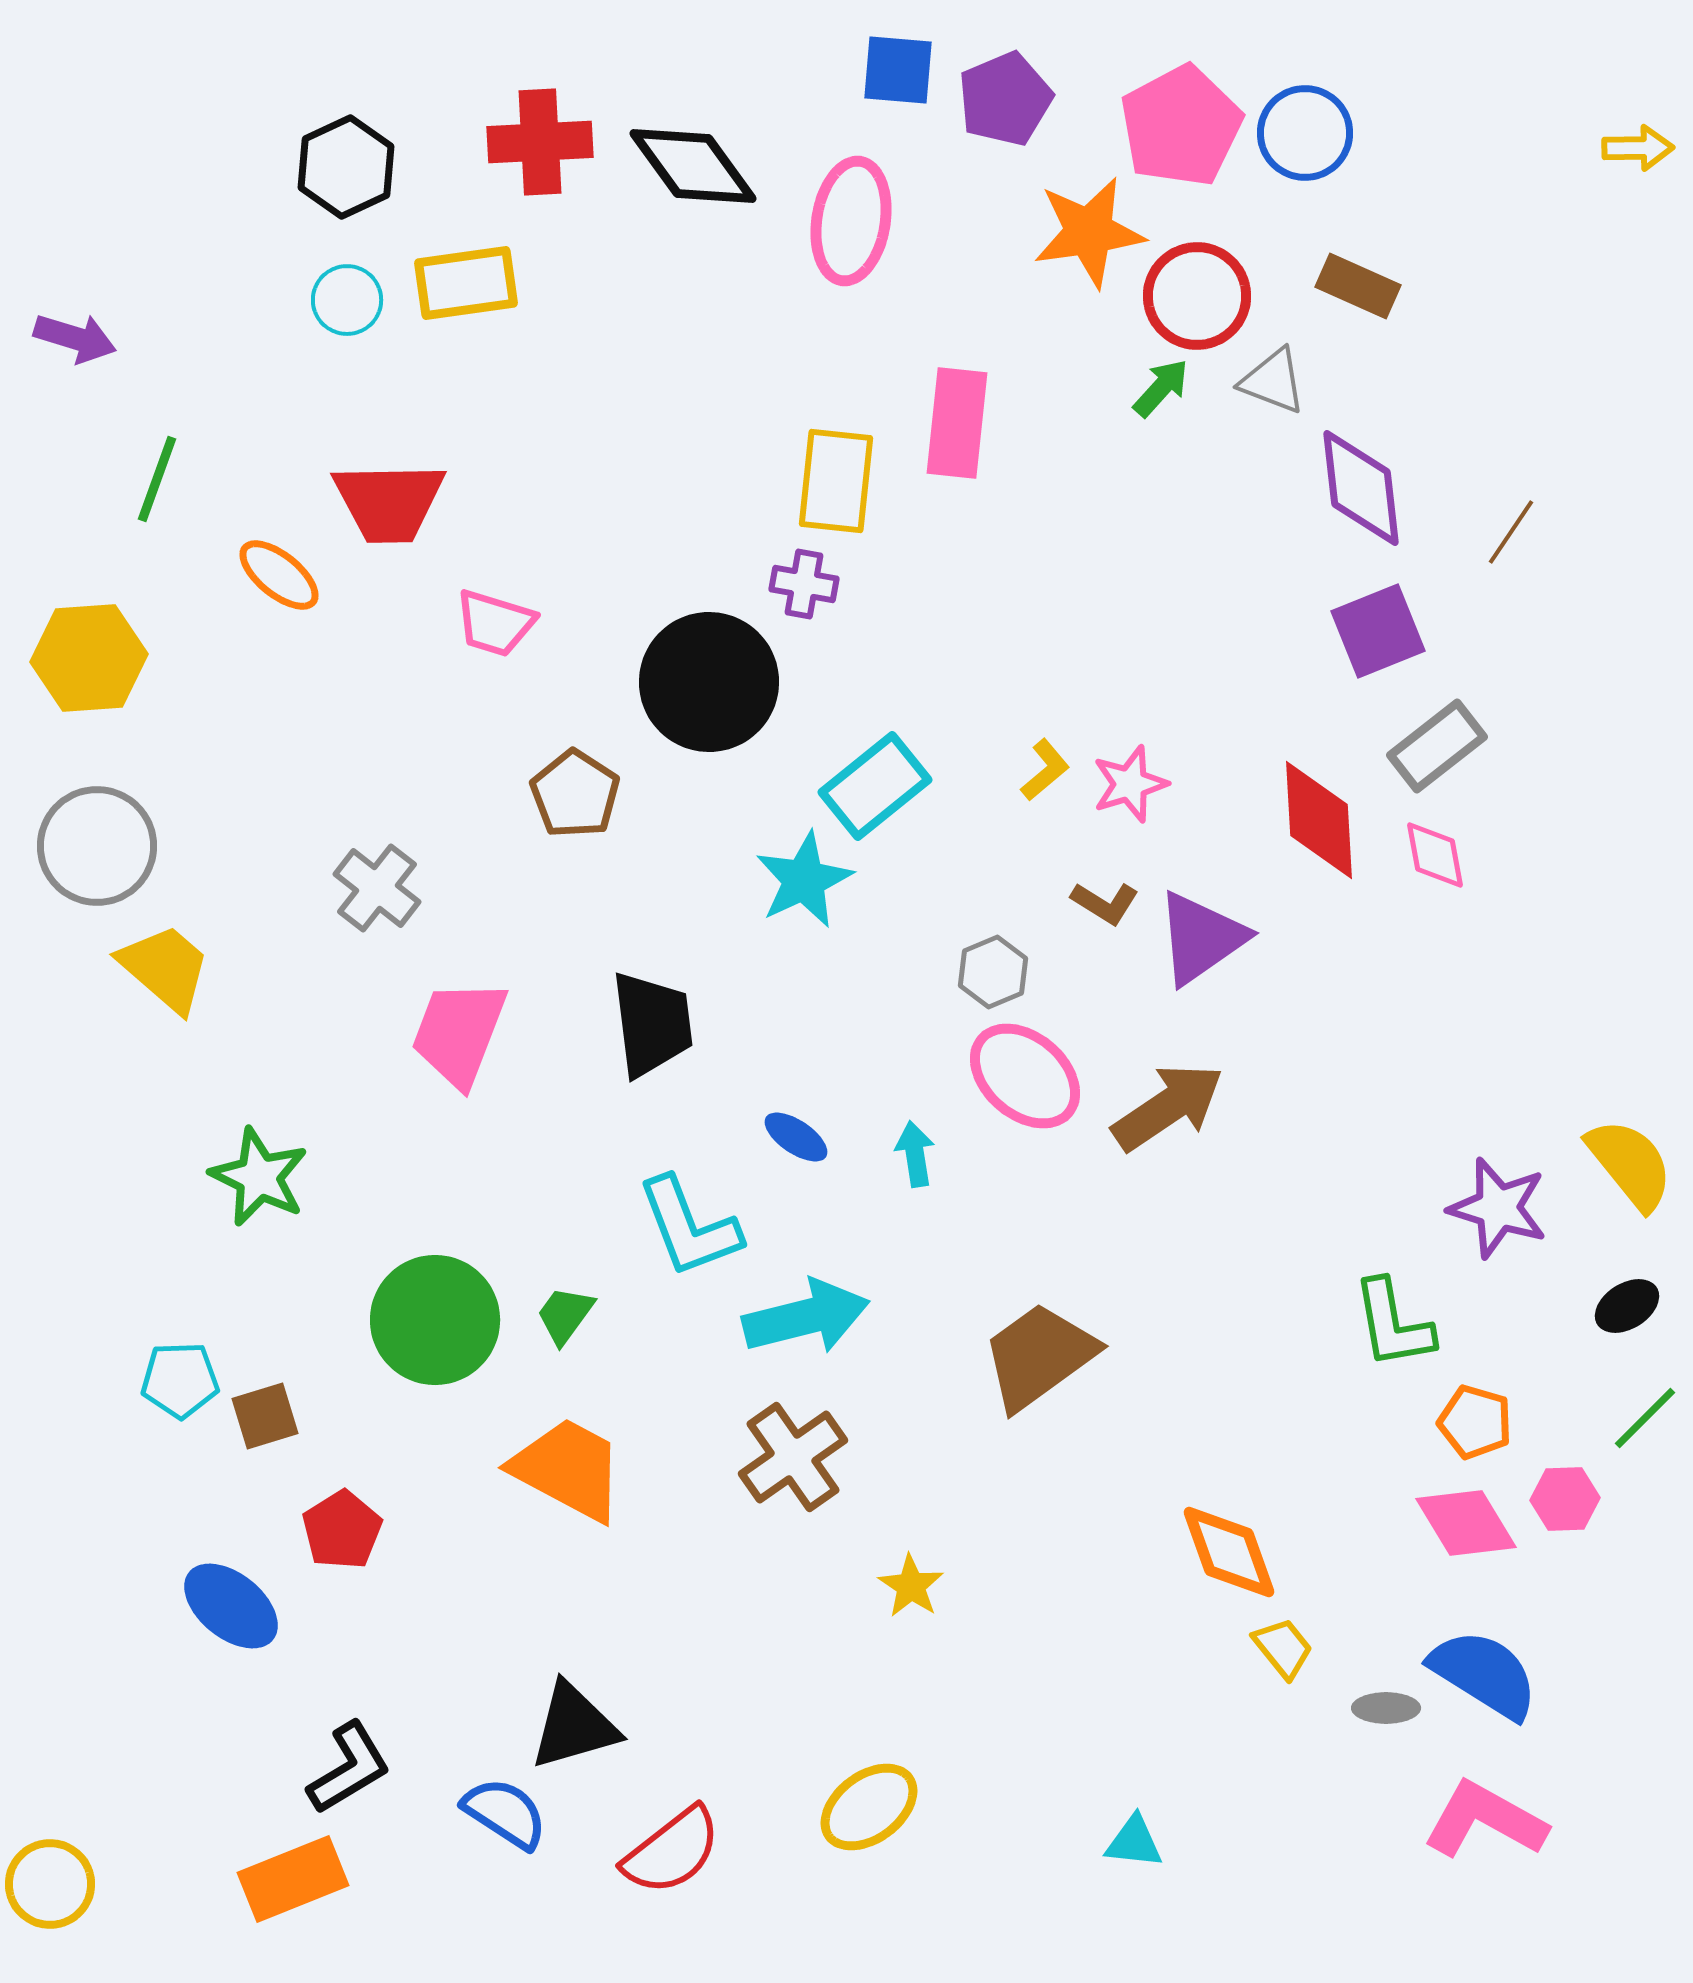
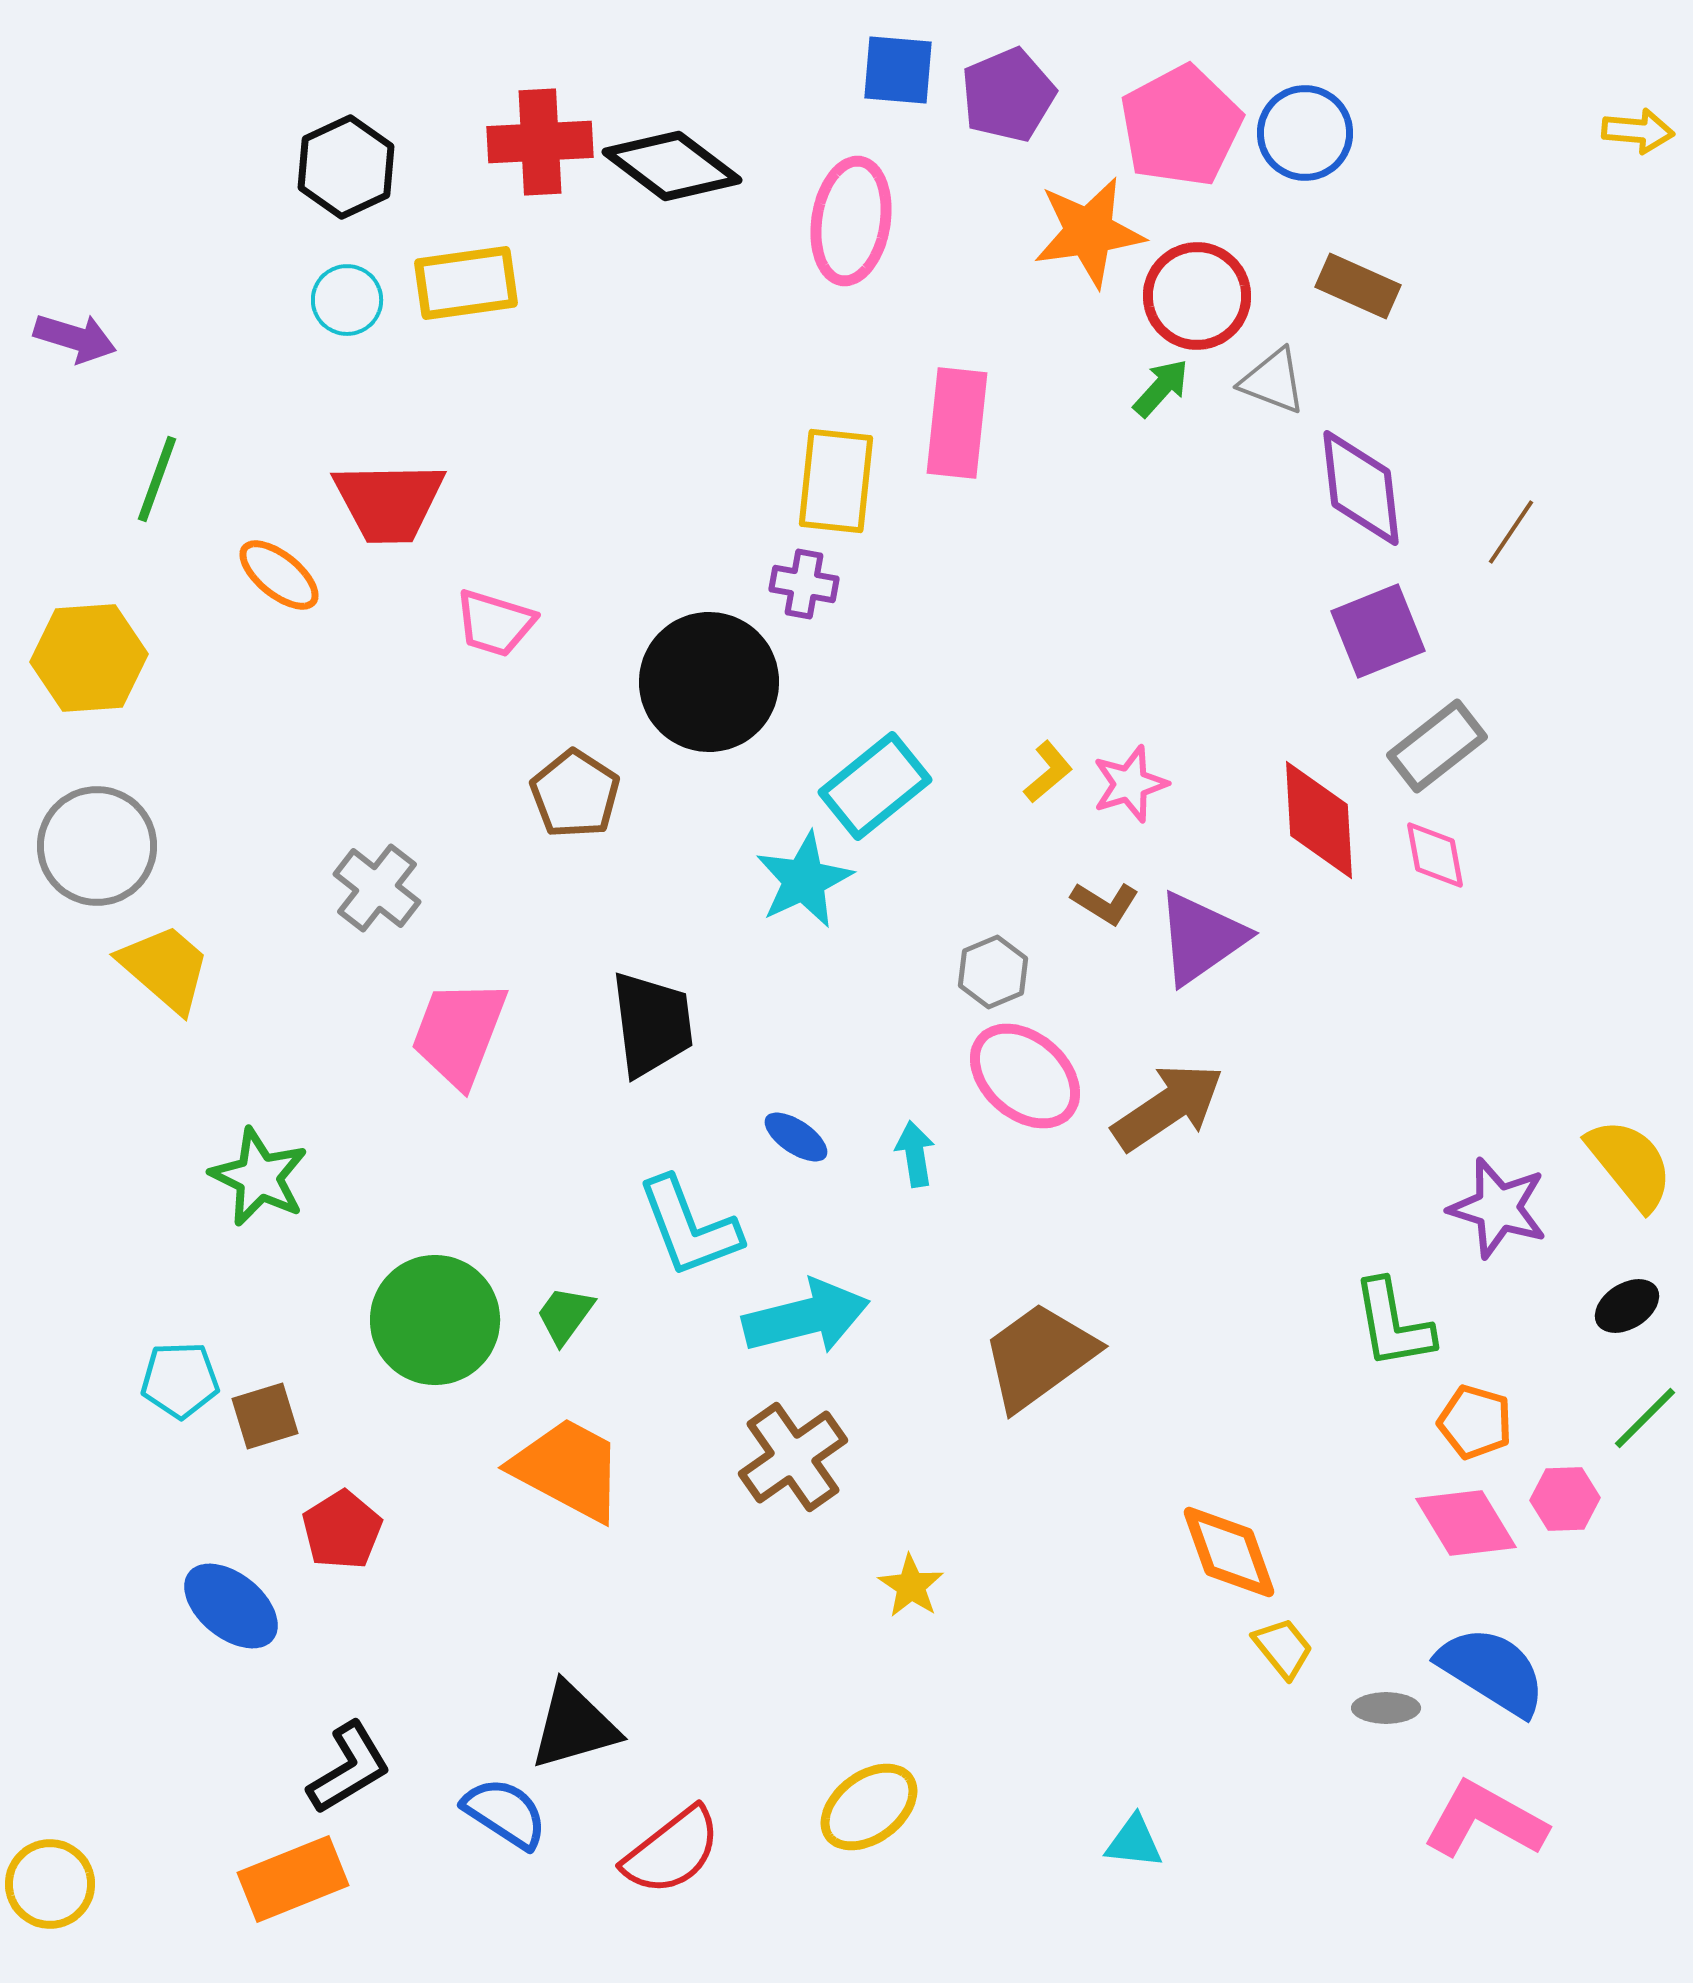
purple pentagon at (1005, 99): moved 3 px right, 4 px up
yellow arrow at (1638, 148): moved 17 px up; rotated 6 degrees clockwise
black diamond at (693, 166): moved 21 px left; rotated 17 degrees counterclockwise
yellow L-shape at (1045, 770): moved 3 px right, 2 px down
blue semicircle at (1484, 1674): moved 8 px right, 3 px up
